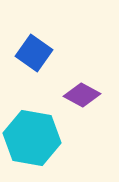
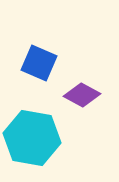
blue square: moved 5 px right, 10 px down; rotated 12 degrees counterclockwise
